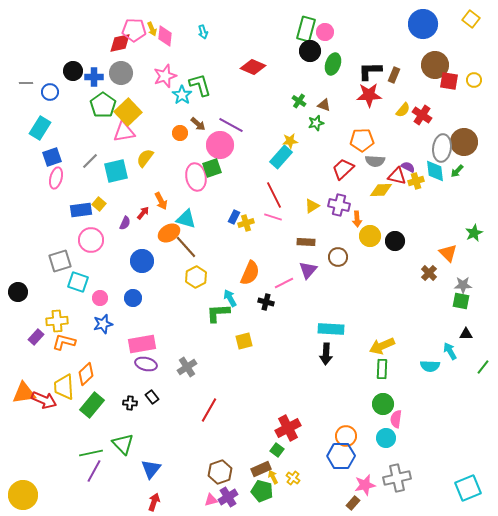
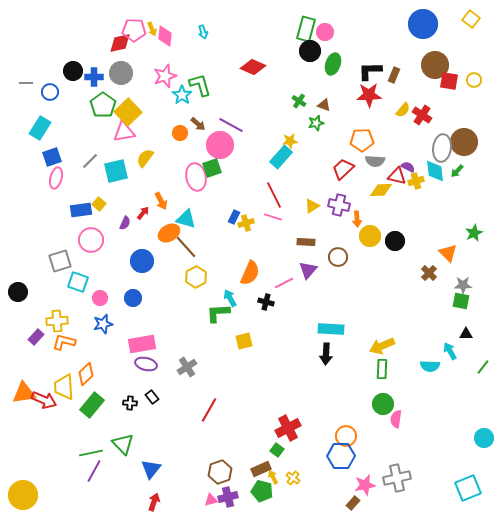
cyan circle at (386, 438): moved 98 px right
purple cross at (228, 497): rotated 18 degrees clockwise
